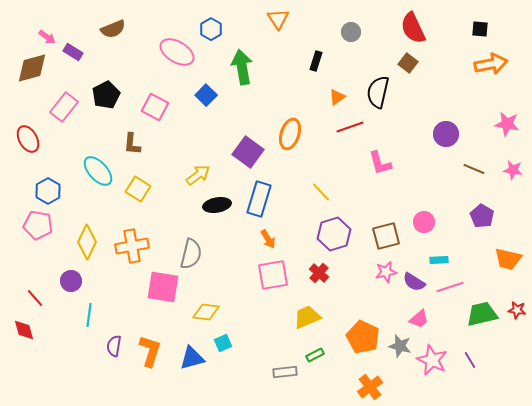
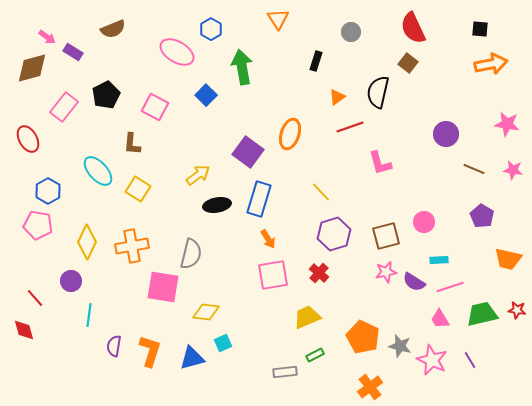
pink trapezoid at (419, 319): moved 21 px right; rotated 100 degrees clockwise
